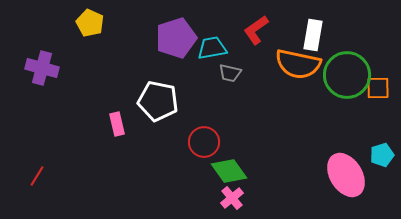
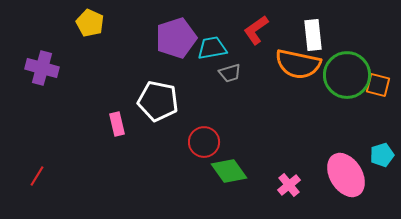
white rectangle: rotated 16 degrees counterclockwise
gray trapezoid: rotated 30 degrees counterclockwise
orange square: moved 3 px up; rotated 15 degrees clockwise
pink cross: moved 57 px right, 13 px up
